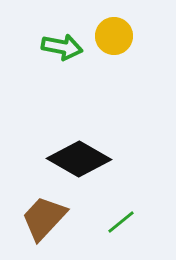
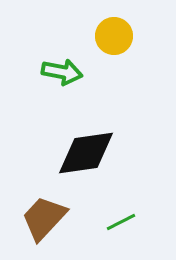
green arrow: moved 25 px down
black diamond: moved 7 px right, 6 px up; rotated 38 degrees counterclockwise
green line: rotated 12 degrees clockwise
